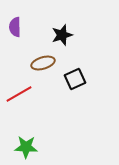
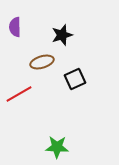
brown ellipse: moved 1 px left, 1 px up
green star: moved 31 px right
